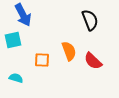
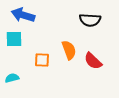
blue arrow: rotated 135 degrees clockwise
black semicircle: rotated 115 degrees clockwise
cyan square: moved 1 px right, 1 px up; rotated 12 degrees clockwise
orange semicircle: moved 1 px up
cyan semicircle: moved 4 px left; rotated 32 degrees counterclockwise
